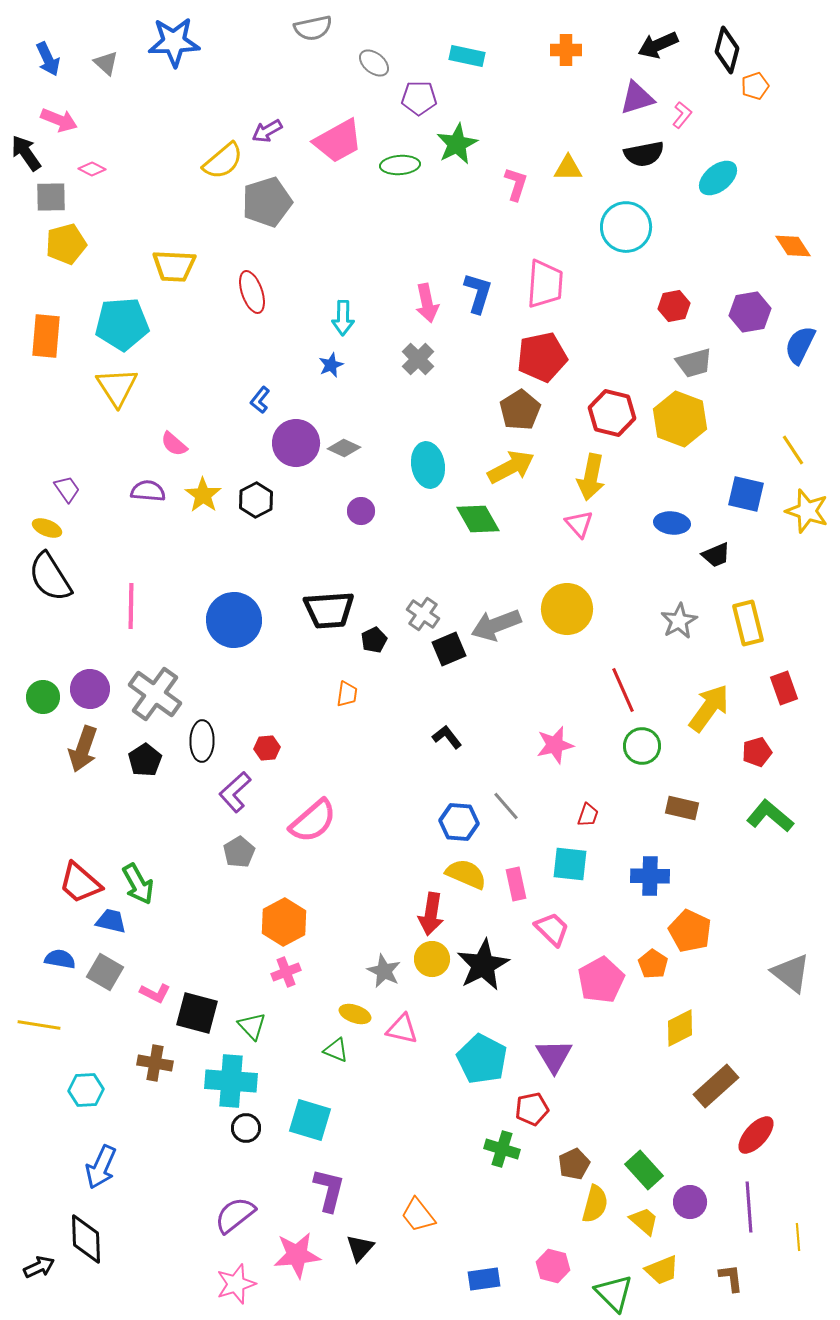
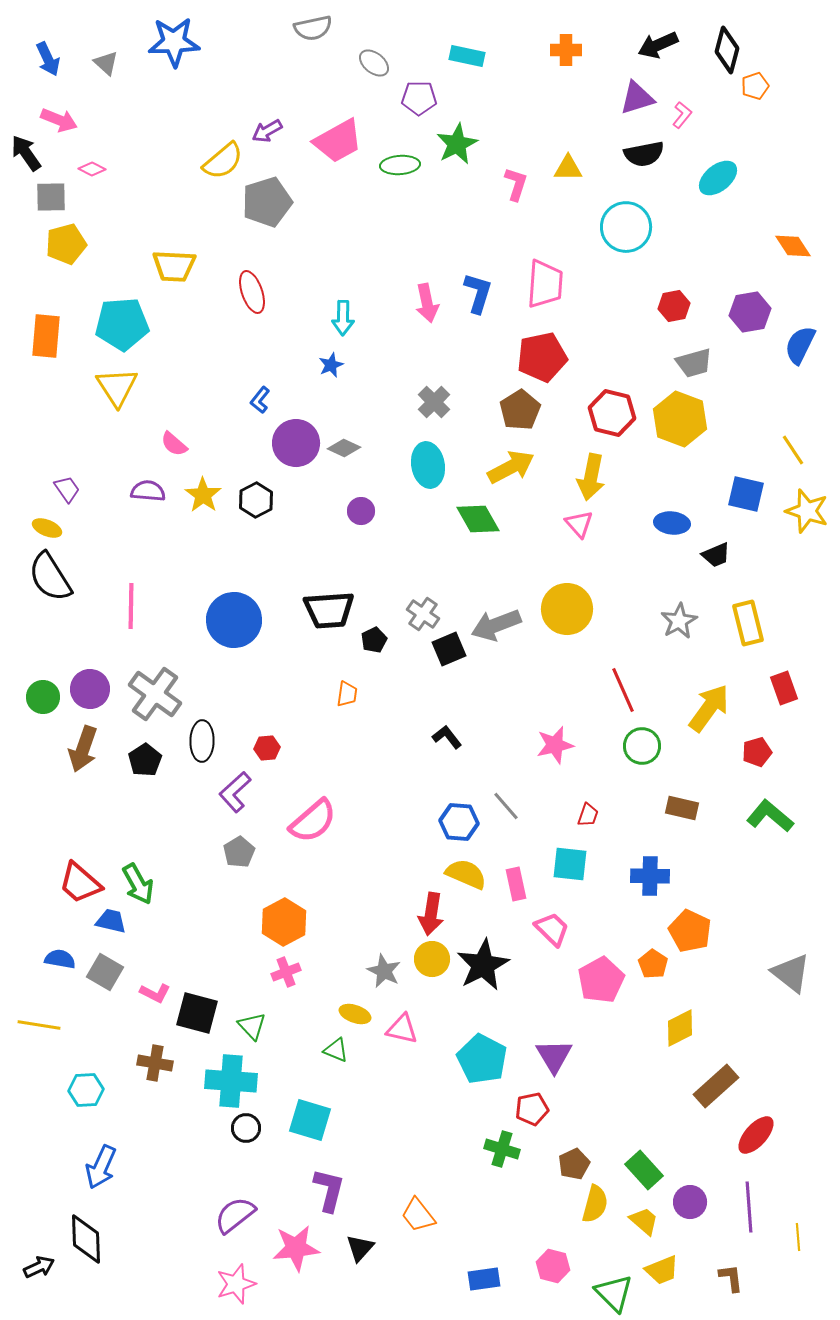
gray cross at (418, 359): moved 16 px right, 43 px down
pink star at (297, 1255): moved 1 px left, 7 px up
